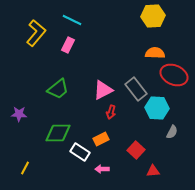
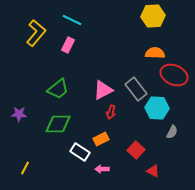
green diamond: moved 9 px up
red triangle: rotated 32 degrees clockwise
